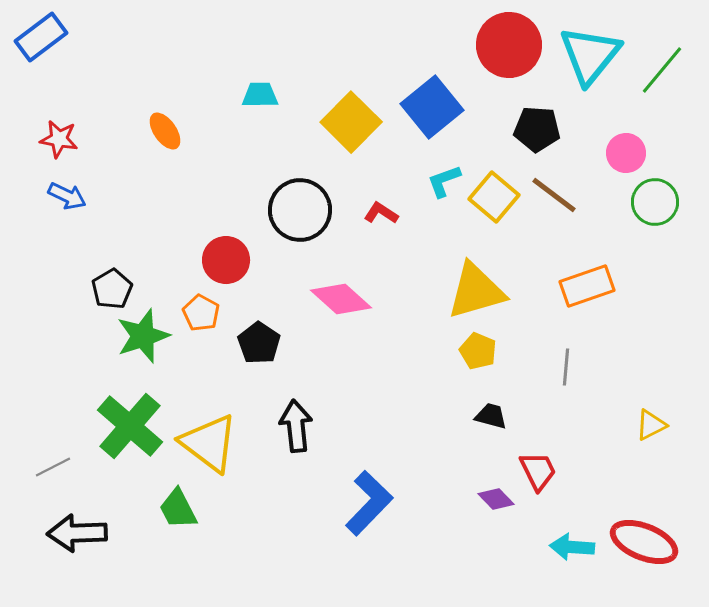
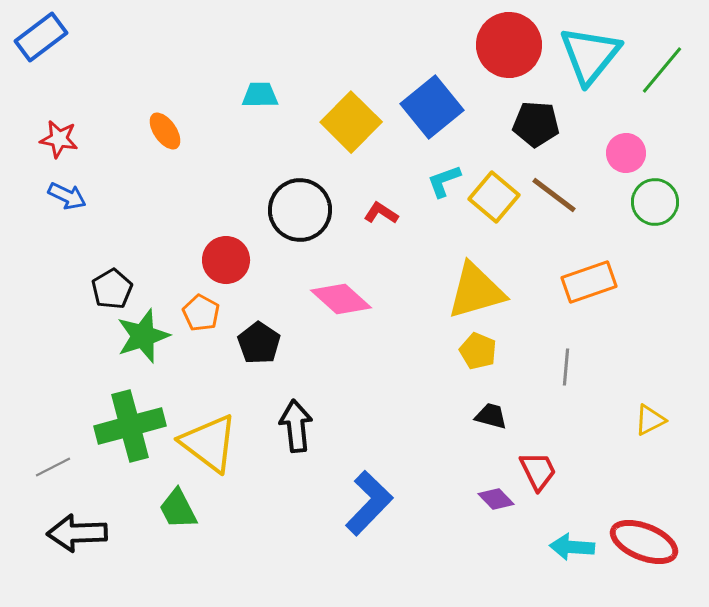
black pentagon at (537, 129): moved 1 px left, 5 px up
orange rectangle at (587, 286): moved 2 px right, 4 px up
yellow triangle at (651, 425): moved 1 px left, 5 px up
green cross at (130, 426): rotated 34 degrees clockwise
